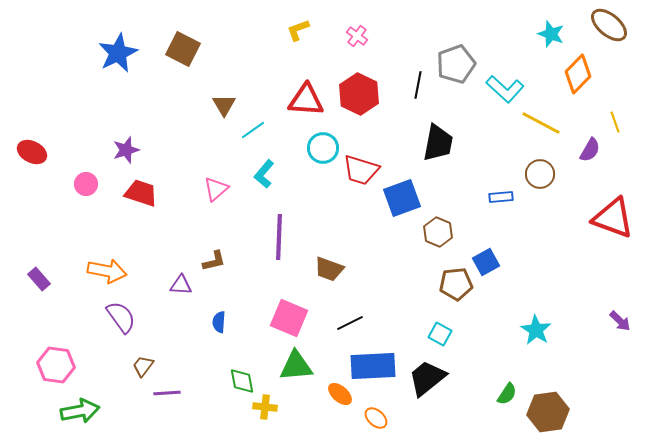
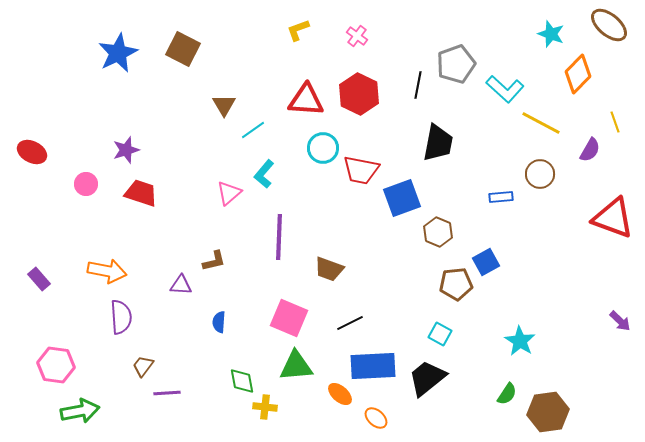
red trapezoid at (361, 170): rotated 6 degrees counterclockwise
pink triangle at (216, 189): moved 13 px right, 4 px down
purple semicircle at (121, 317): rotated 32 degrees clockwise
cyan star at (536, 330): moved 16 px left, 11 px down
